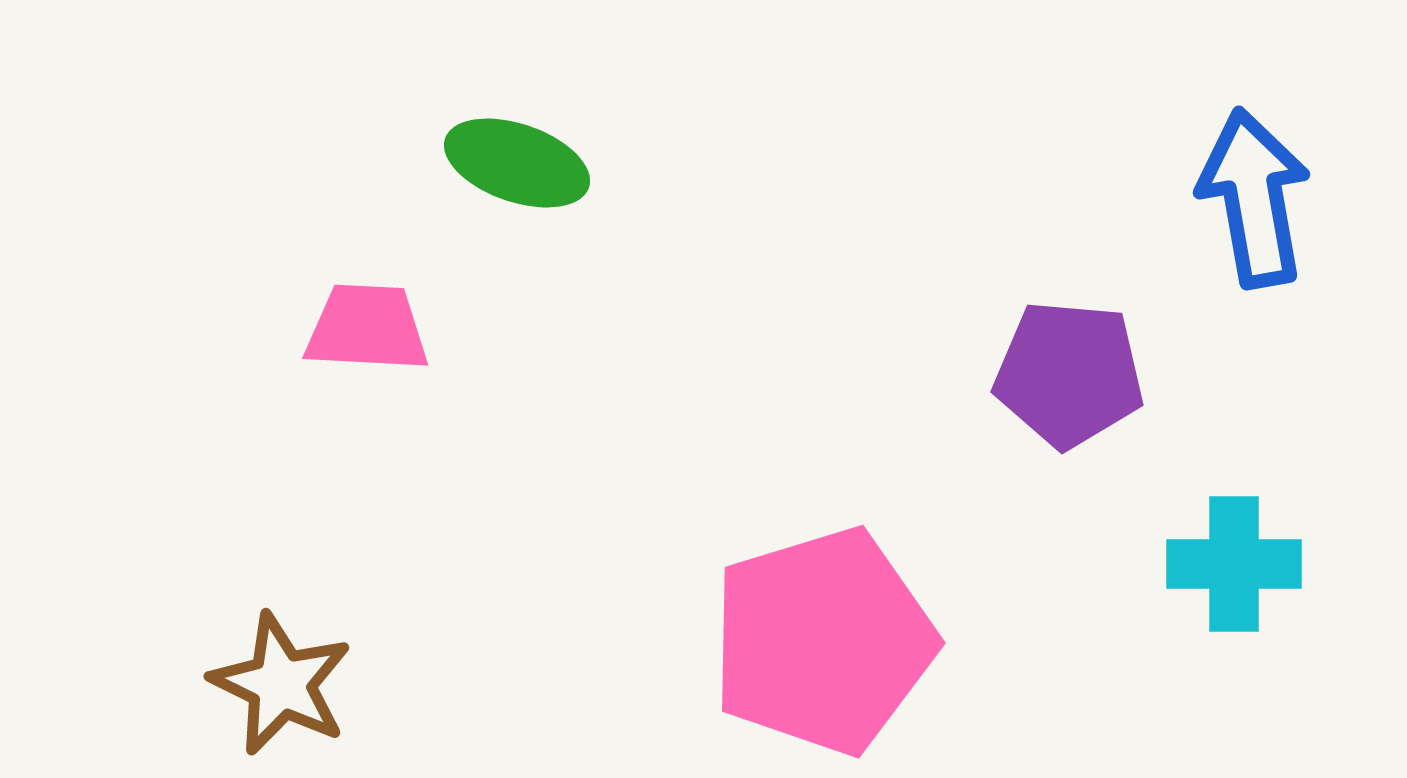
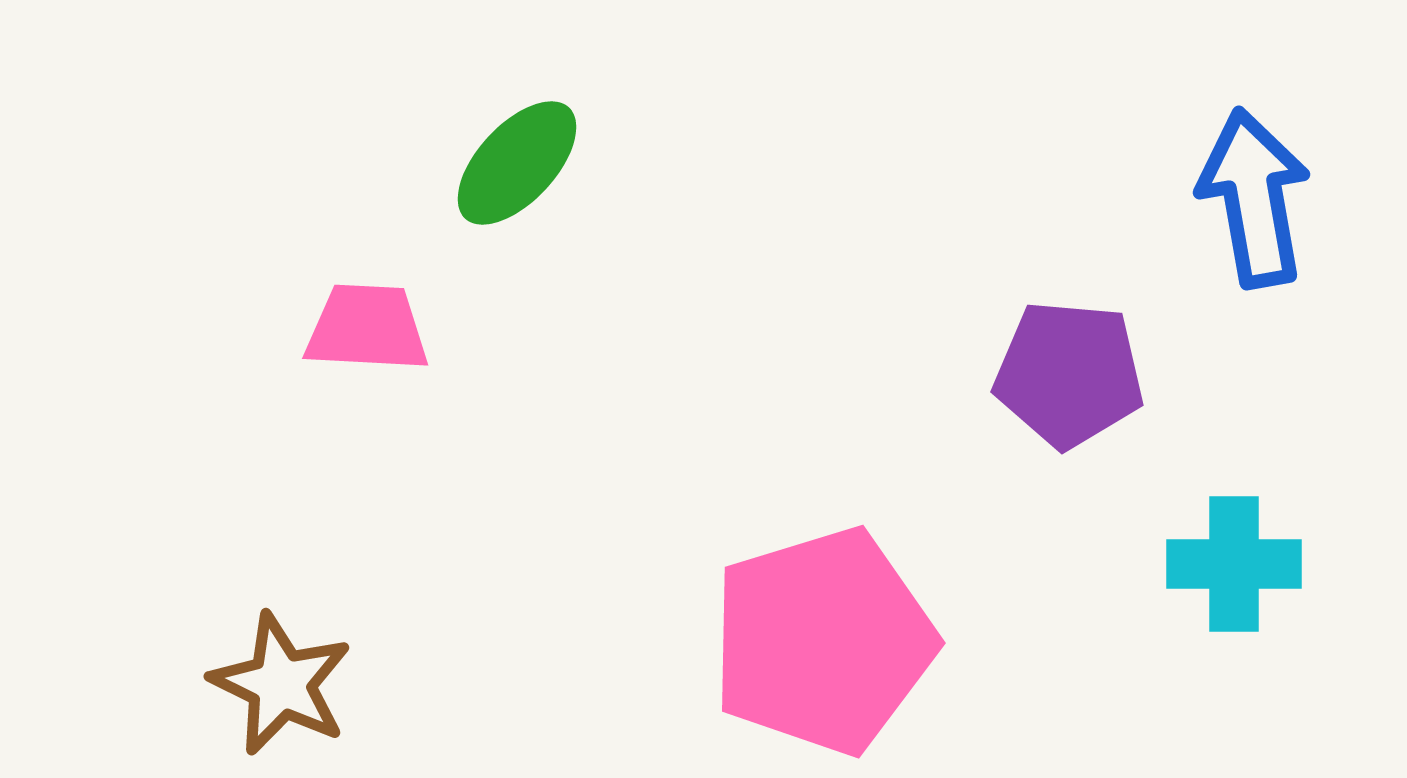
green ellipse: rotated 66 degrees counterclockwise
